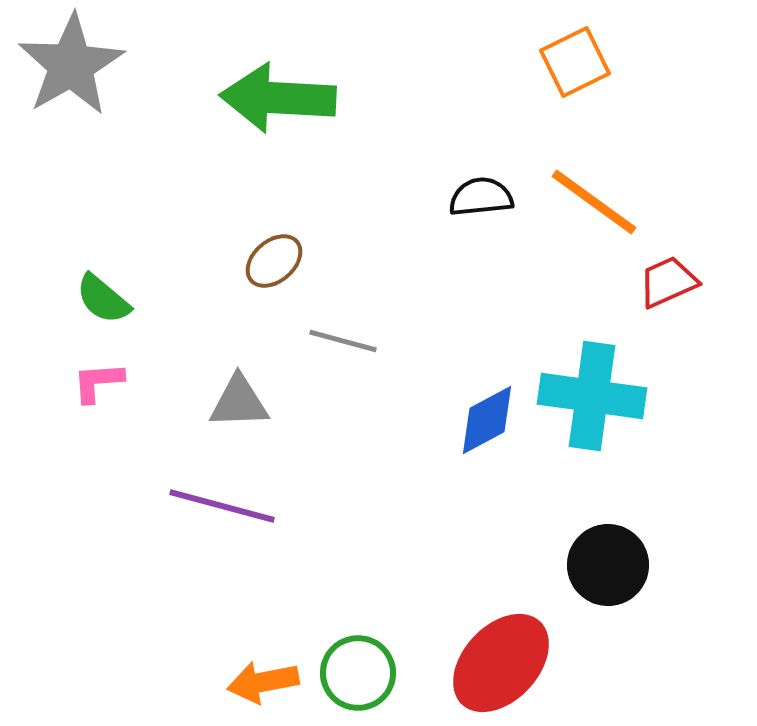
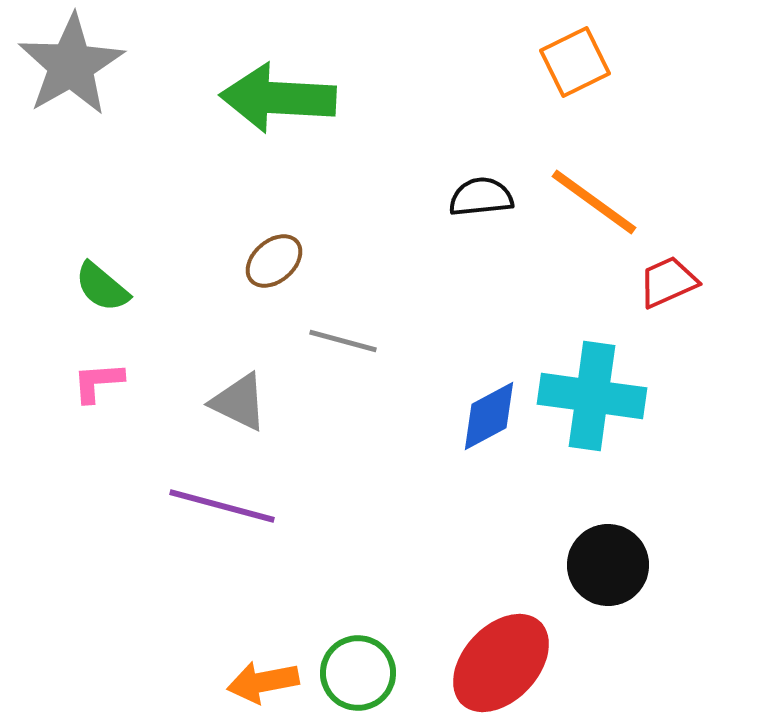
green semicircle: moved 1 px left, 12 px up
gray triangle: rotated 28 degrees clockwise
blue diamond: moved 2 px right, 4 px up
